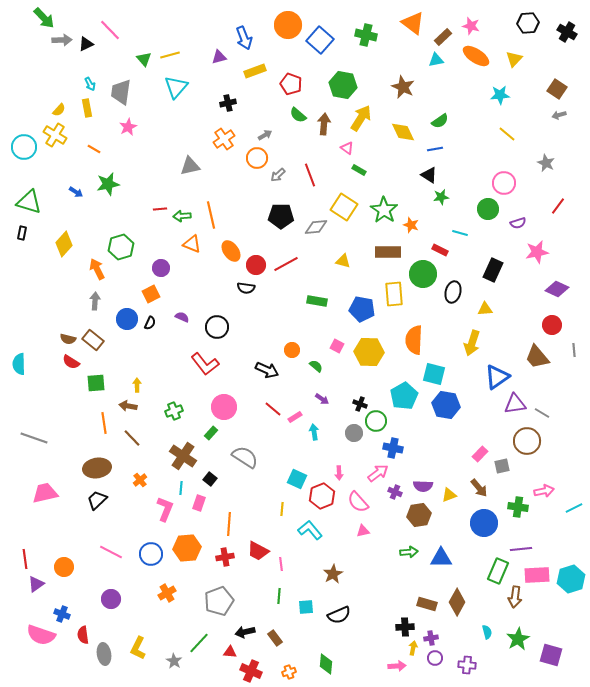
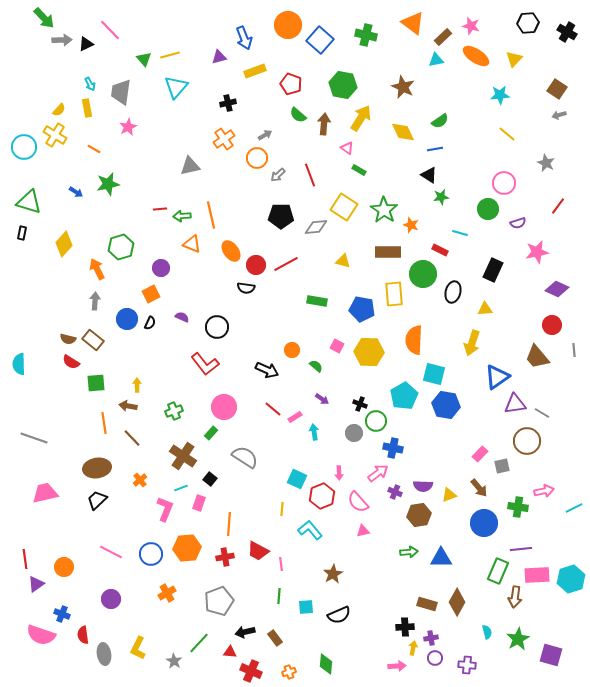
cyan line at (181, 488): rotated 64 degrees clockwise
